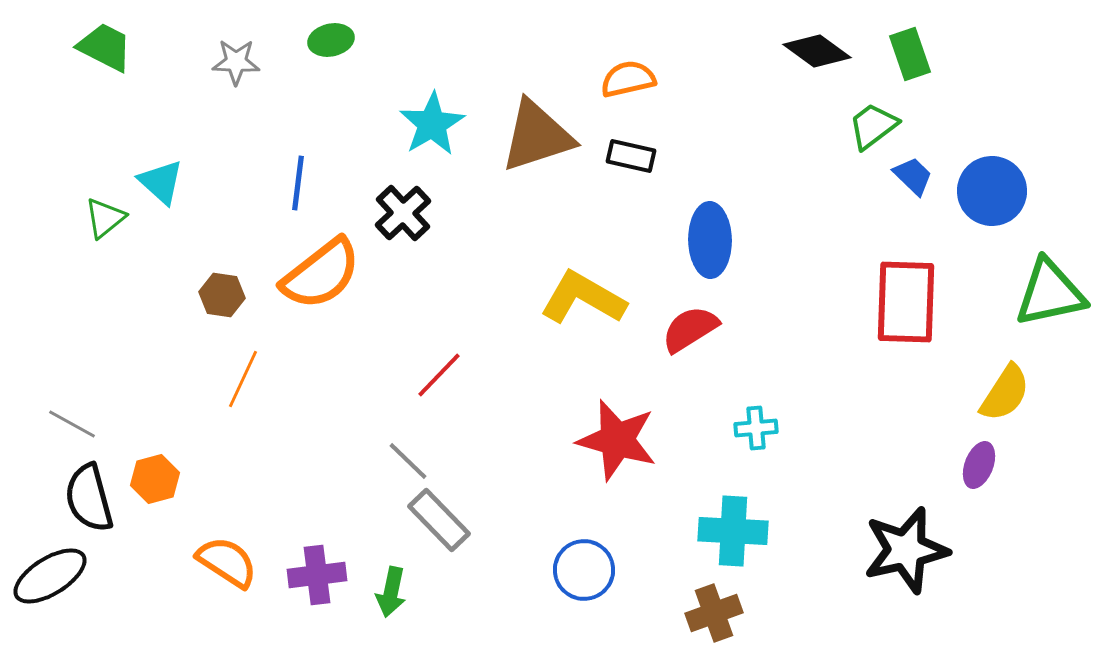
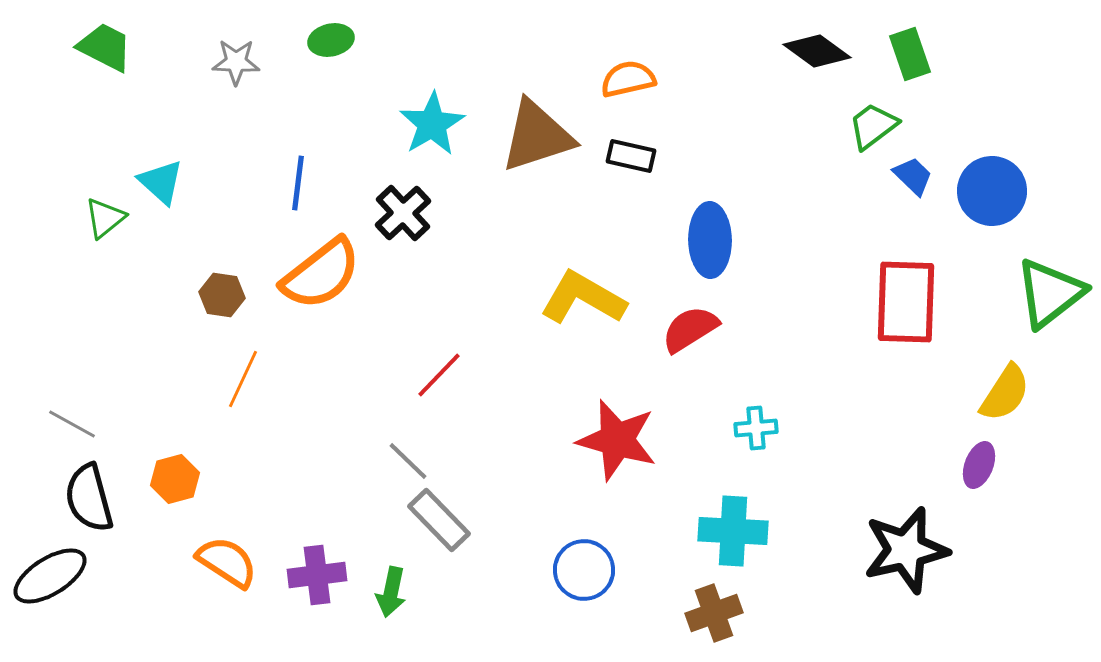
green triangle at (1050, 293): rotated 26 degrees counterclockwise
orange hexagon at (155, 479): moved 20 px right
